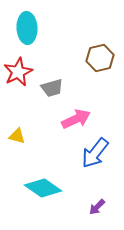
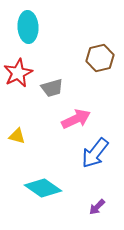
cyan ellipse: moved 1 px right, 1 px up
red star: moved 1 px down
